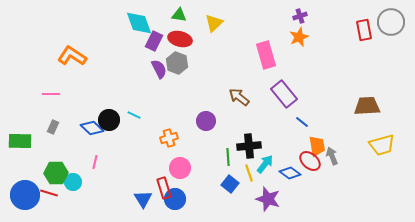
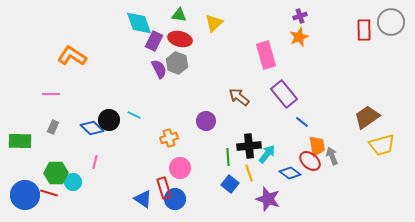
red rectangle at (364, 30): rotated 10 degrees clockwise
brown trapezoid at (367, 106): moved 11 px down; rotated 32 degrees counterclockwise
cyan arrow at (265, 164): moved 2 px right, 10 px up
blue triangle at (143, 199): rotated 24 degrees counterclockwise
